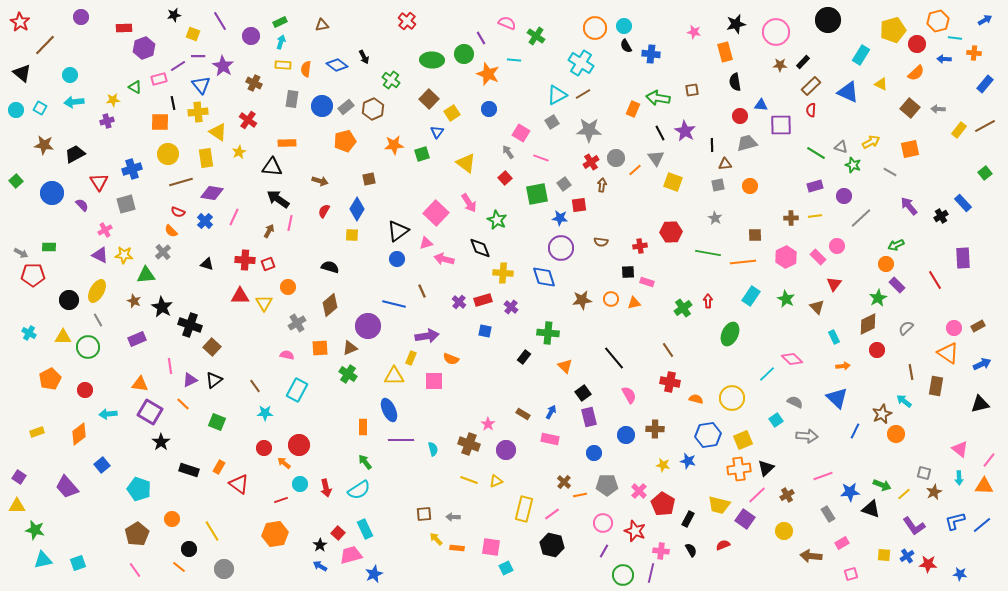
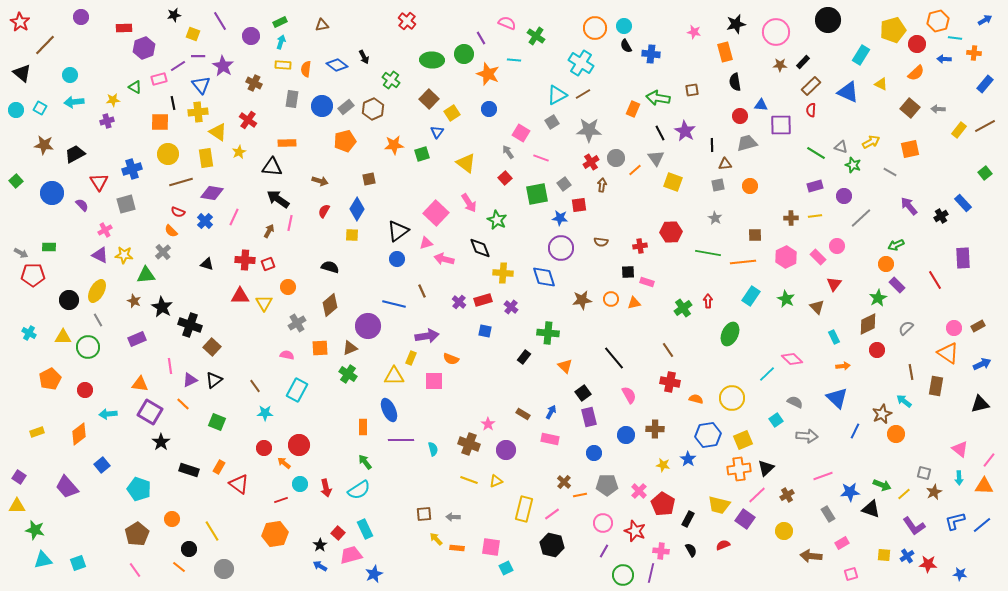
blue star at (688, 461): moved 2 px up; rotated 21 degrees clockwise
